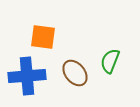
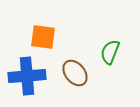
green semicircle: moved 9 px up
